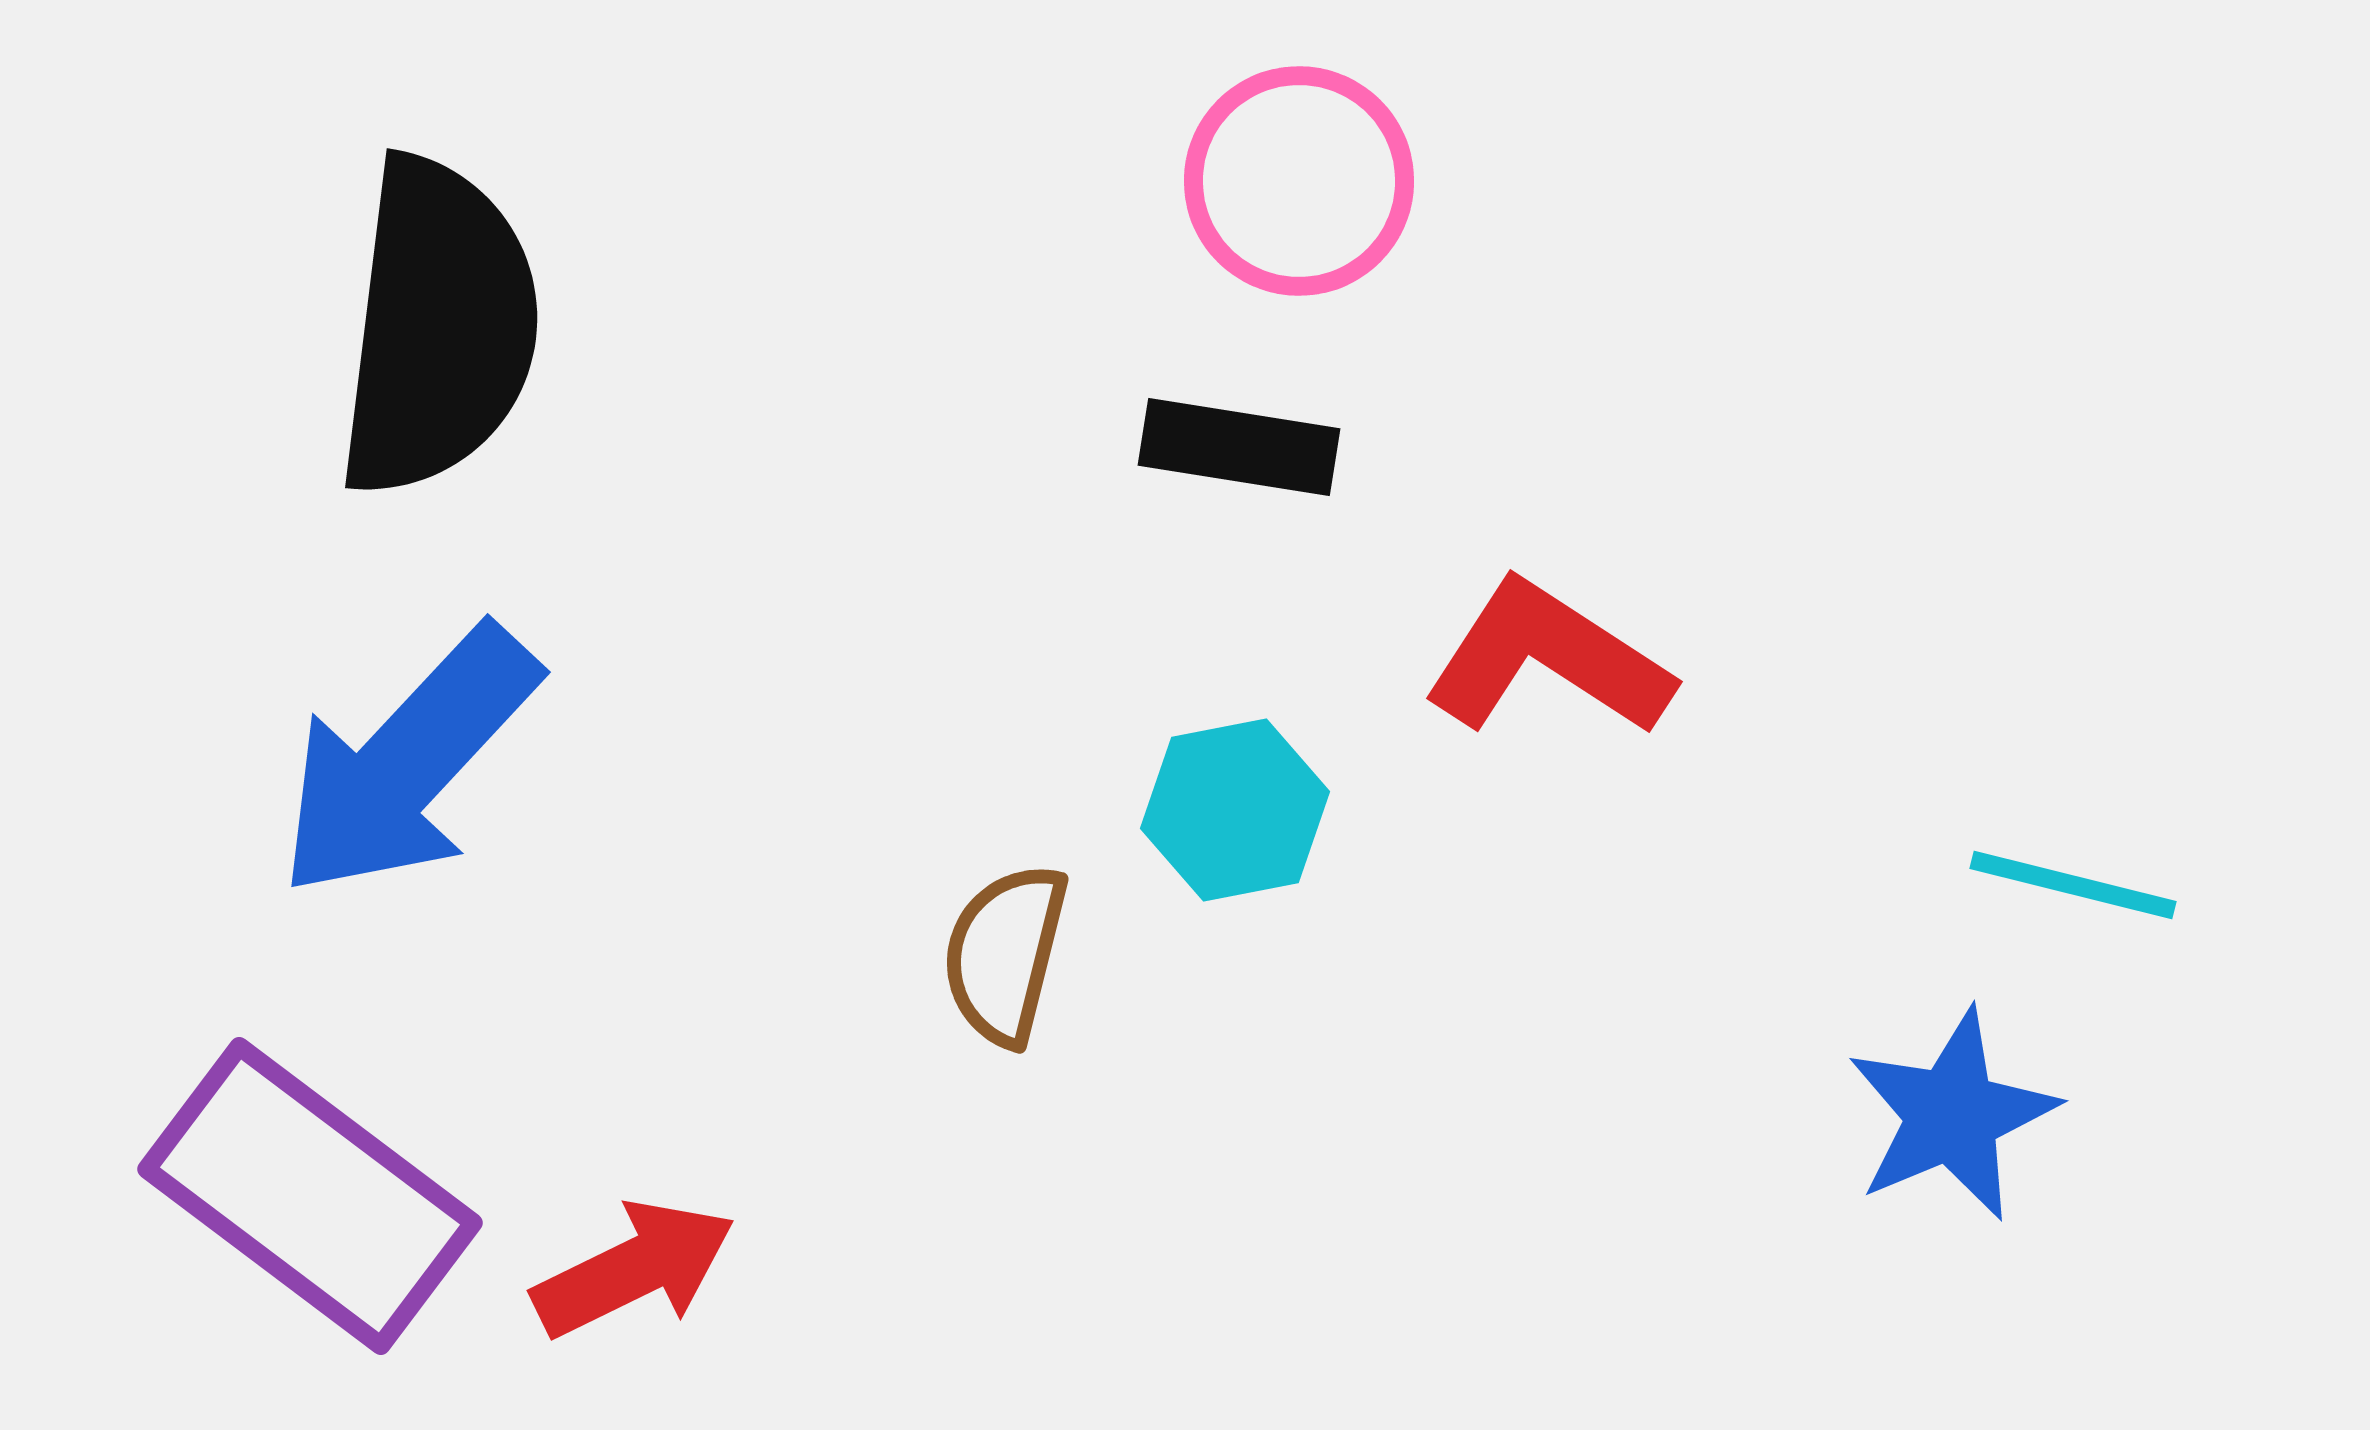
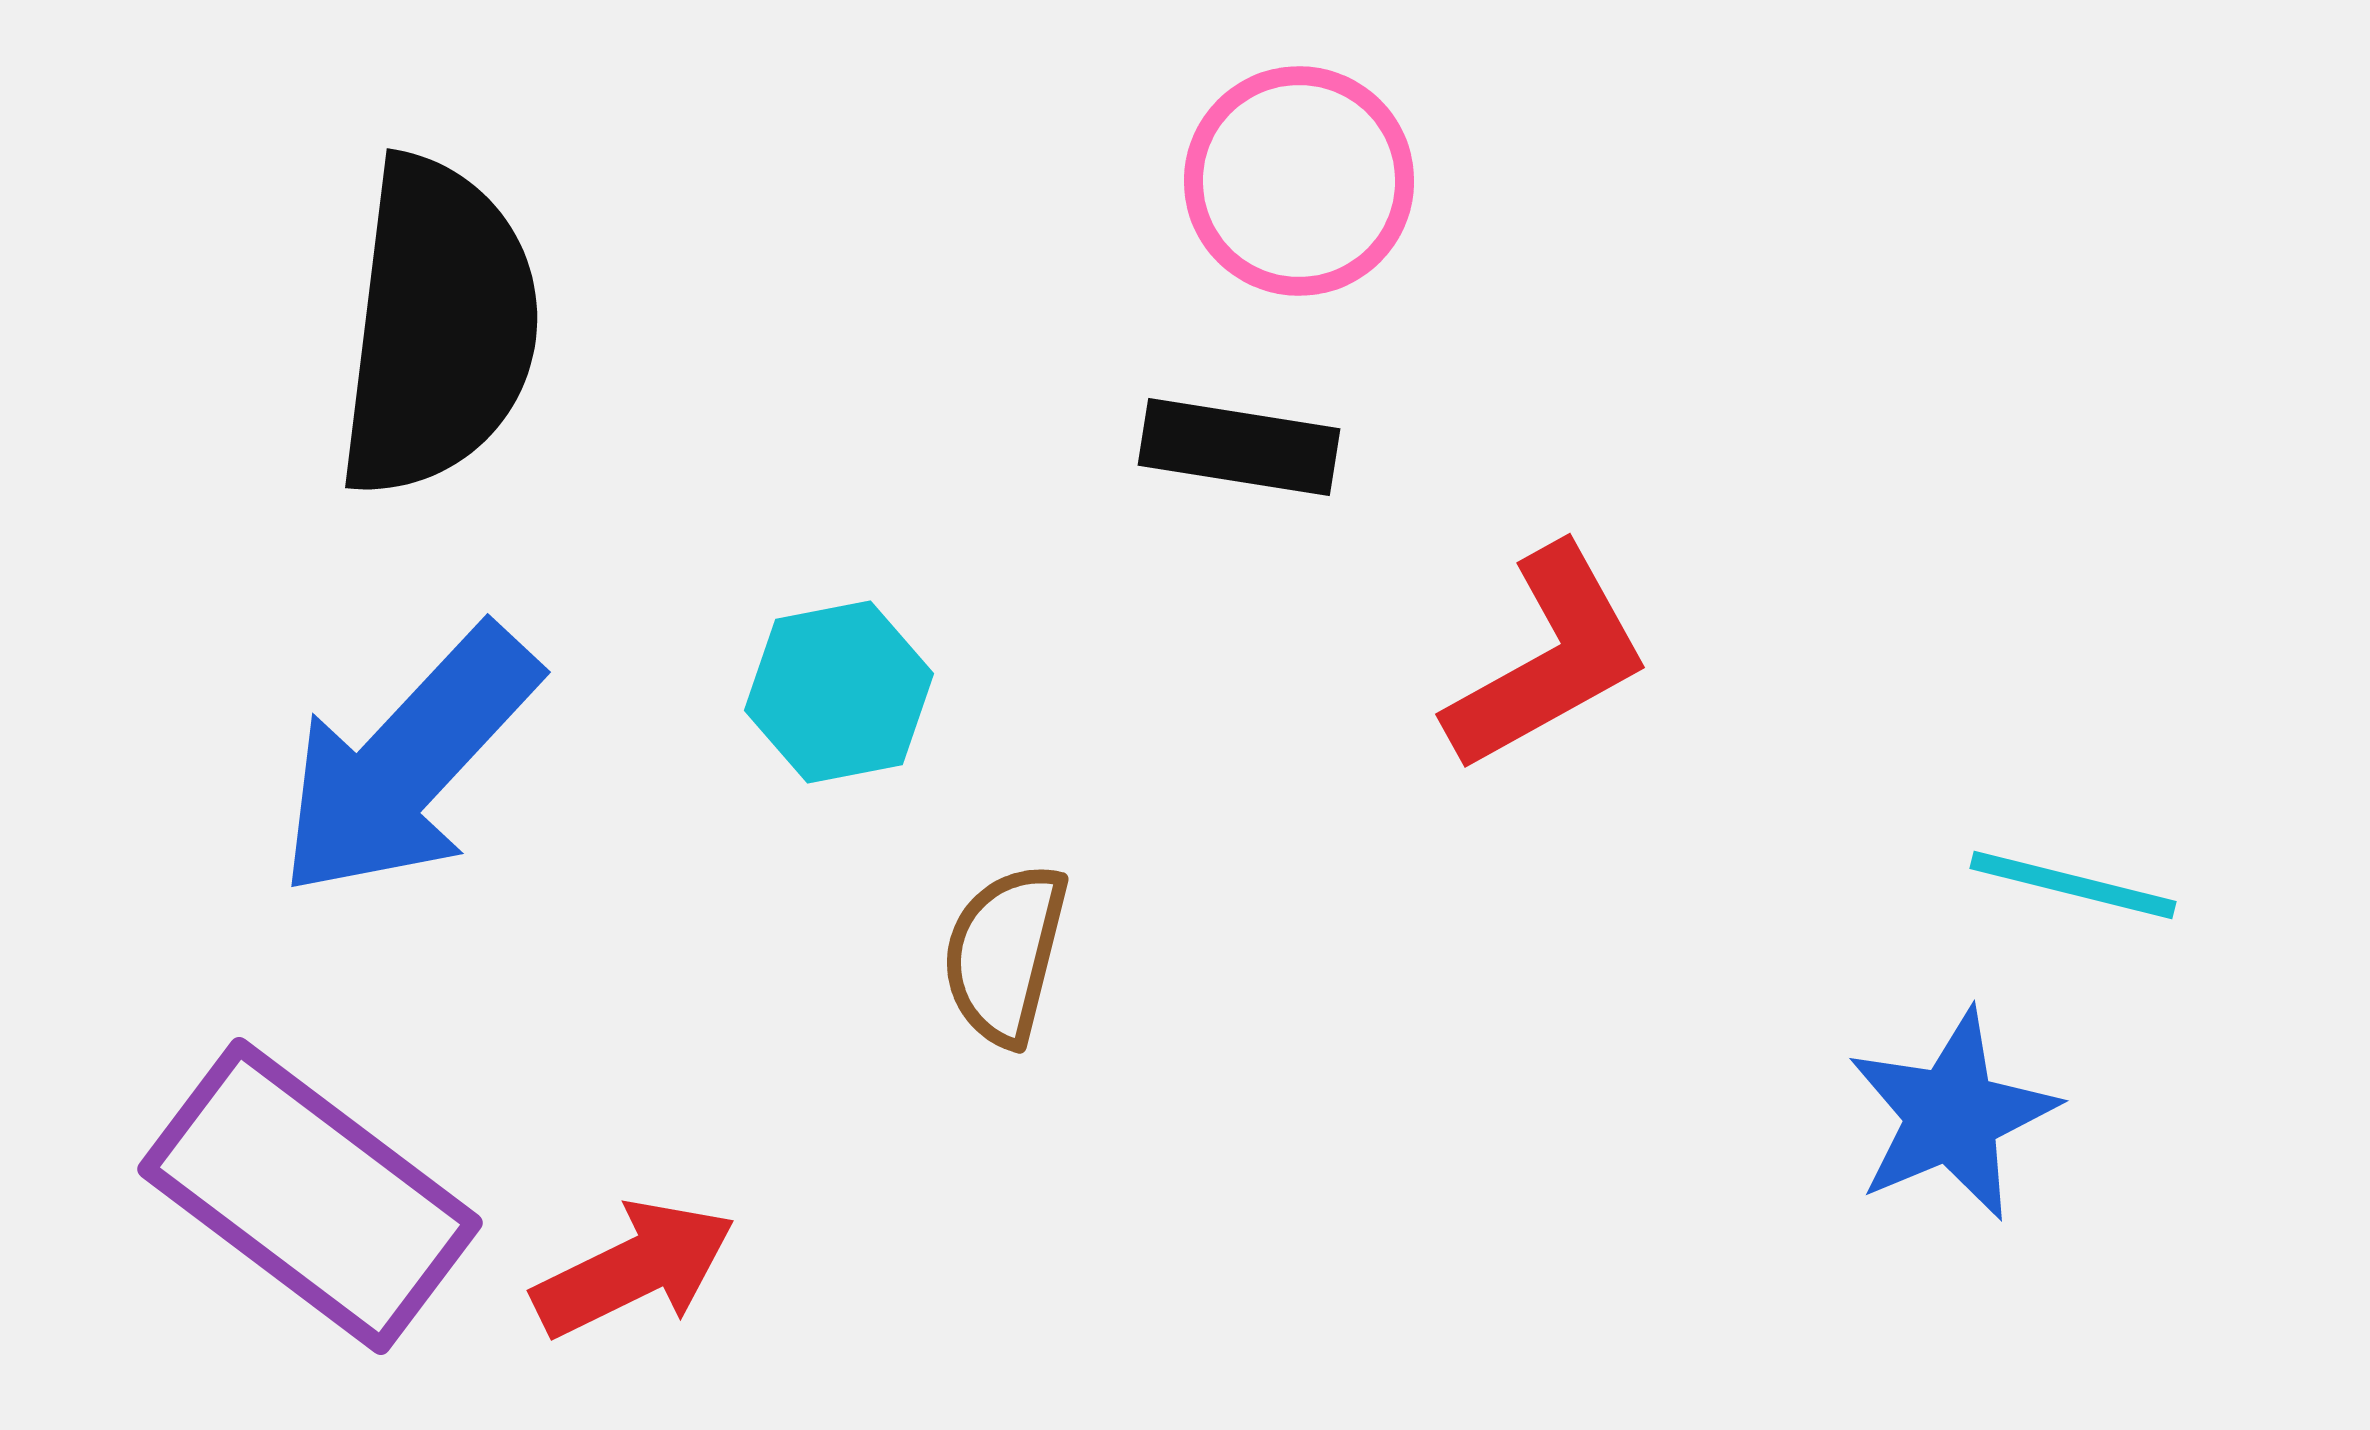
red L-shape: rotated 118 degrees clockwise
cyan hexagon: moved 396 px left, 118 px up
